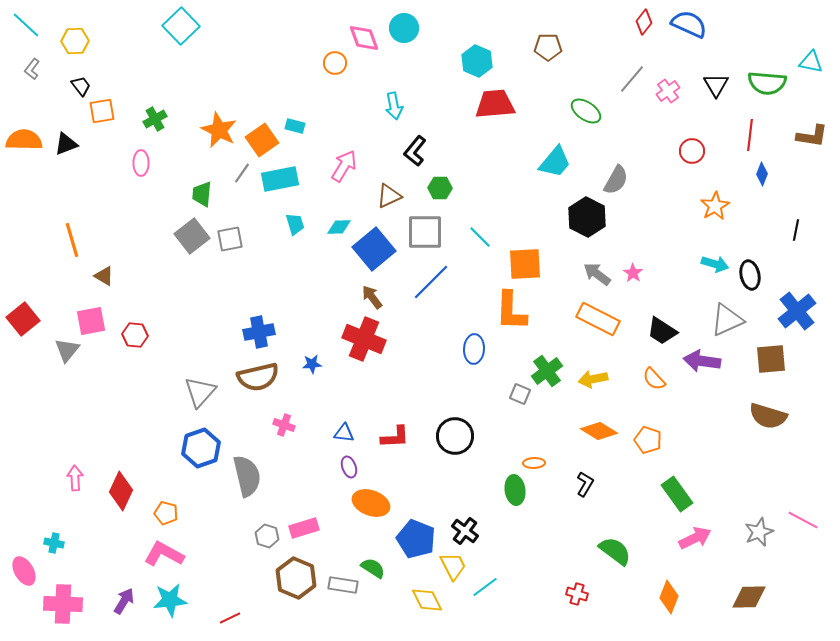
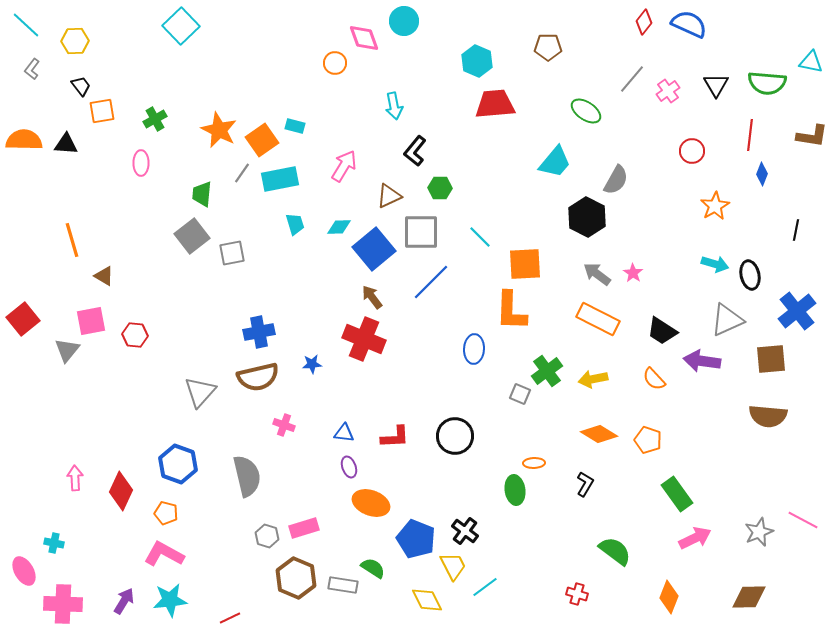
cyan circle at (404, 28): moved 7 px up
black triangle at (66, 144): rotated 25 degrees clockwise
gray square at (425, 232): moved 4 px left
gray square at (230, 239): moved 2 px right, 14 px down
brown semicircle at (768, 416): rotated 12 degrees counterclockwise
orange diamond at (599, 431): moved 3 px down
blue hexagon at (201, 448): moved 23 px left, 16 px down; rotated 21 degrees counterclockwise
